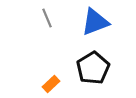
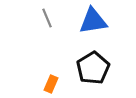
blue triangle: moved 2 px left, 1 px up; rotated 12 degrees clockwise
orange rectangle: rotated 24 degrees counterclockwise
